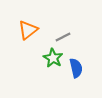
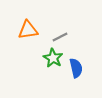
orange triangle: rotated 30 degrees clockwise
gray line: moved 3 px left
